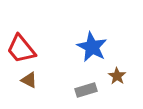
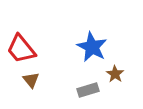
brown star: moved 2 px left, 2 px up
brown triangle: moved 2 px right; rotated 24 degrees clockwise
gray rectangle: moved 2 px right
